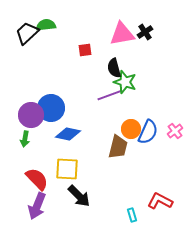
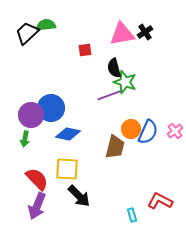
brown trapezoid: moved 3 px left
